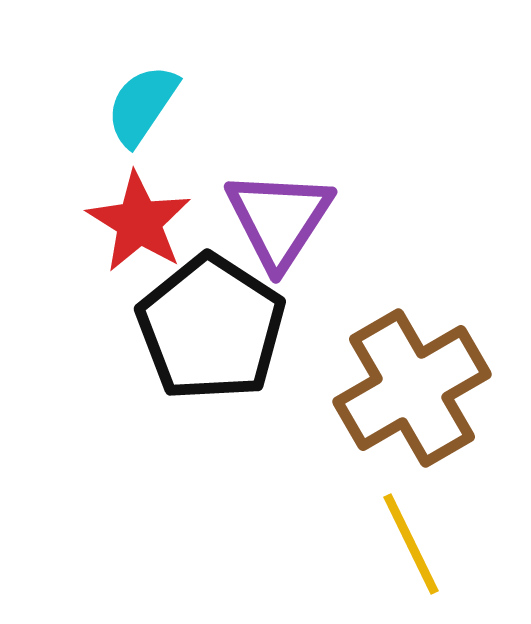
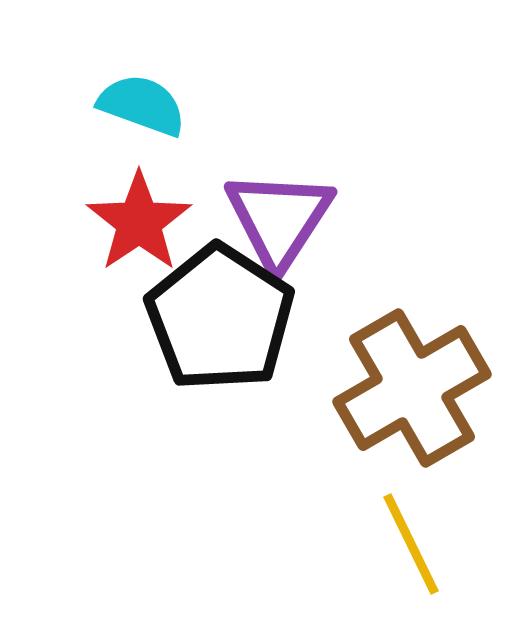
cyan semicircle: rotated 76 degrees clockwise
red star: rotated 6 degrees clockwise
black pentagon: moved 9 px right, 10 px up
